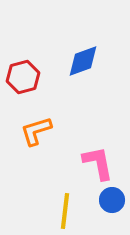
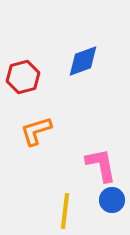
pink L-shape: moved 3 px right, 2 px down
